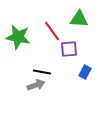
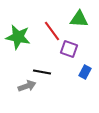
purple square: rotated 24 degrees clockwise
gray arrow: moved 9 px left, 1 px down
